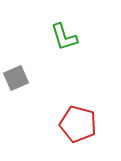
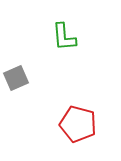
green L-shape: rotated 12 degrees clockwise
